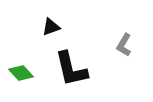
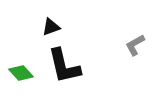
gray L-shape: moved 11 px right; rotated 30 degrees clockwise
black L-shape: moved 7 px left, 3 px up
